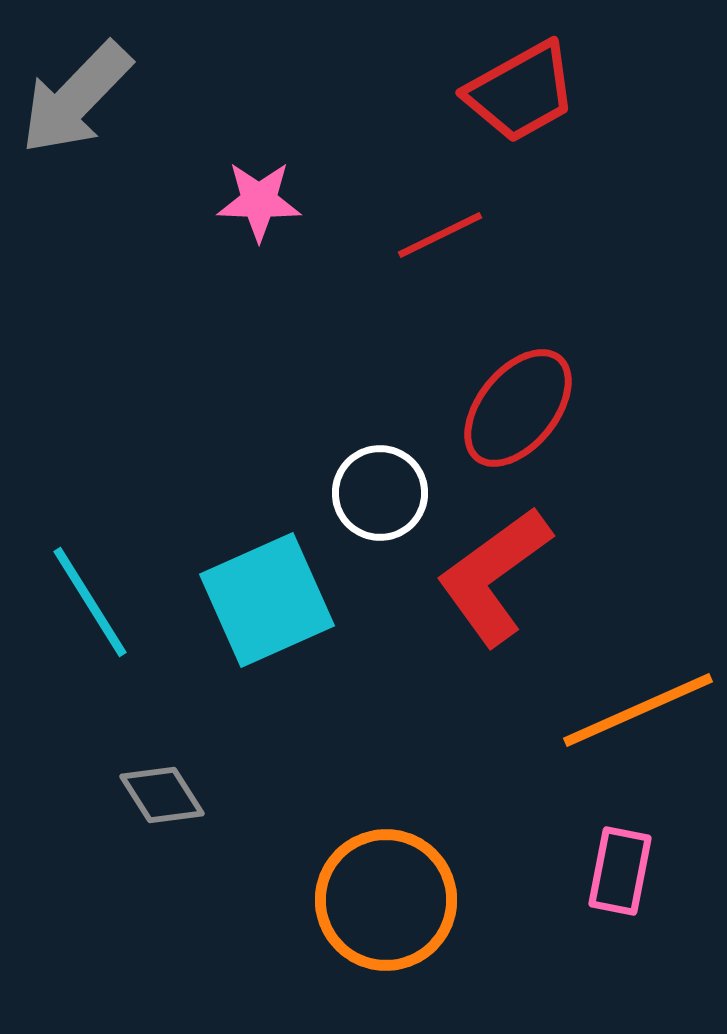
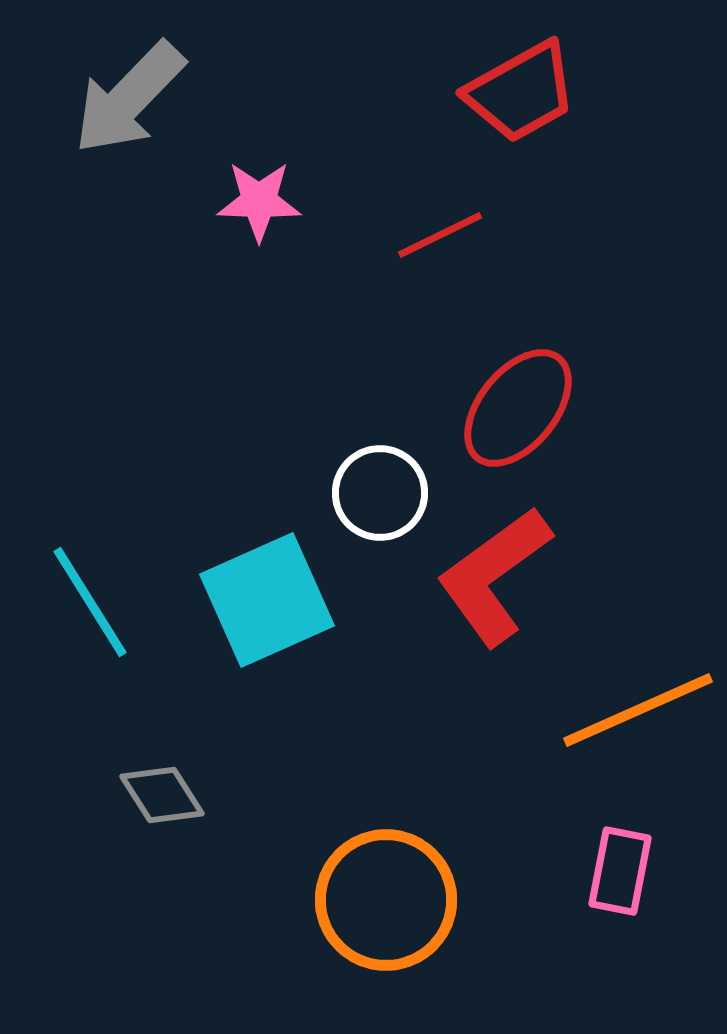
gray arrow: moved 53 px right
